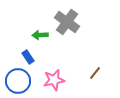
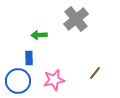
gray cross: moved 9 px right, 3 px up; rotated 15 degrees clockwise
green arrow: moved 1 px left
blue rectangle: moved 1 px right, 1 px down; rotated 32 degrees clockwise
